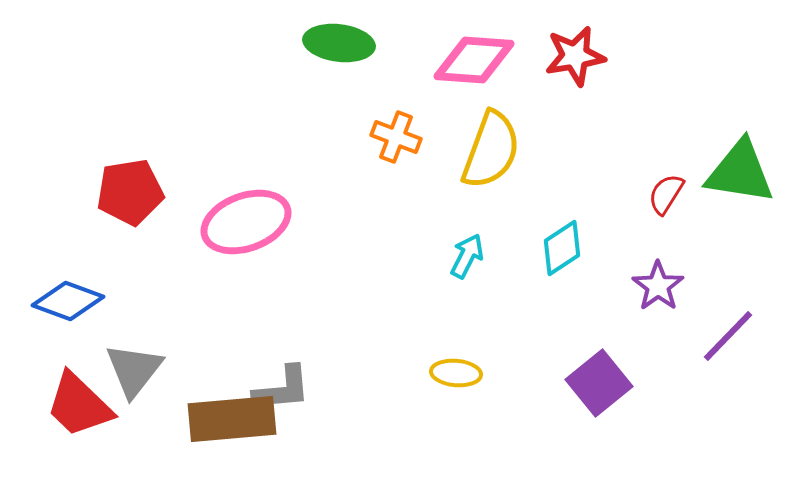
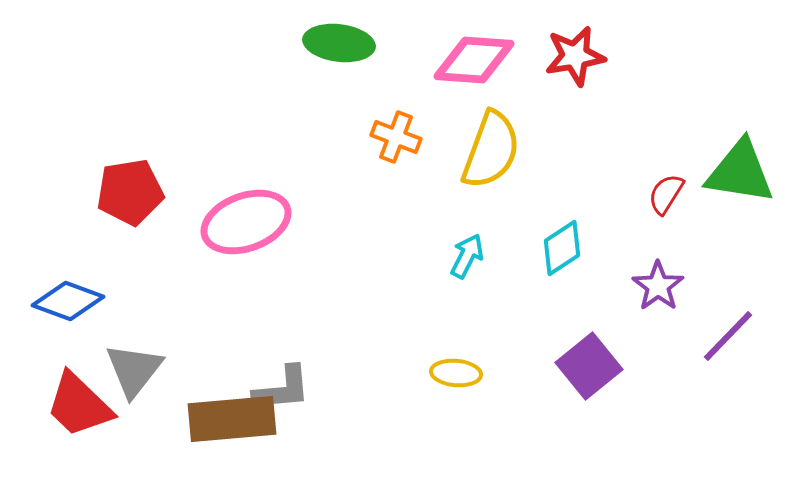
purple square: moved 10 px left, 17 px up
